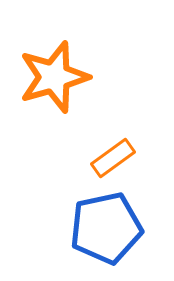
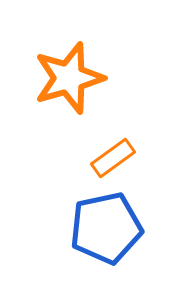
orange star: moved 15 px right, 1 px down
